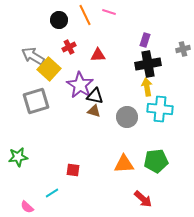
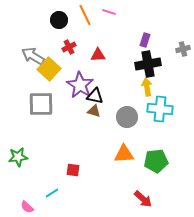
gray square: moved 5 px right, 3 px down; rotated 16 degrees clockwise
orange triangle: moved 10 px up
